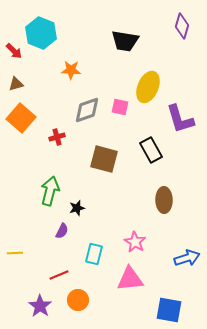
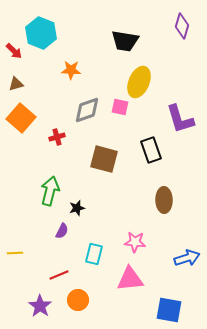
yellow ellipse: moved 9 px left, 5 px up
black rectangle: rotated 10 degrees clockwise
pink star: rotated 25 degrees counterclockwise
